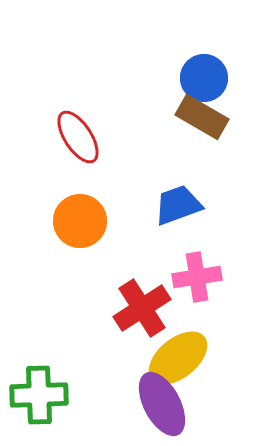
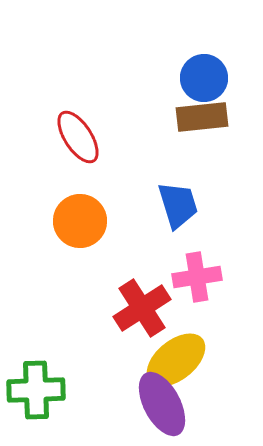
brown rectangle: rotated 36 degrees counterclockwise
blue trapezoid: rotated 93 degrees clockwise
yellow ellipse: moved 2 px left, 2 px down
green cross: moved 3 px left, 5 px up
